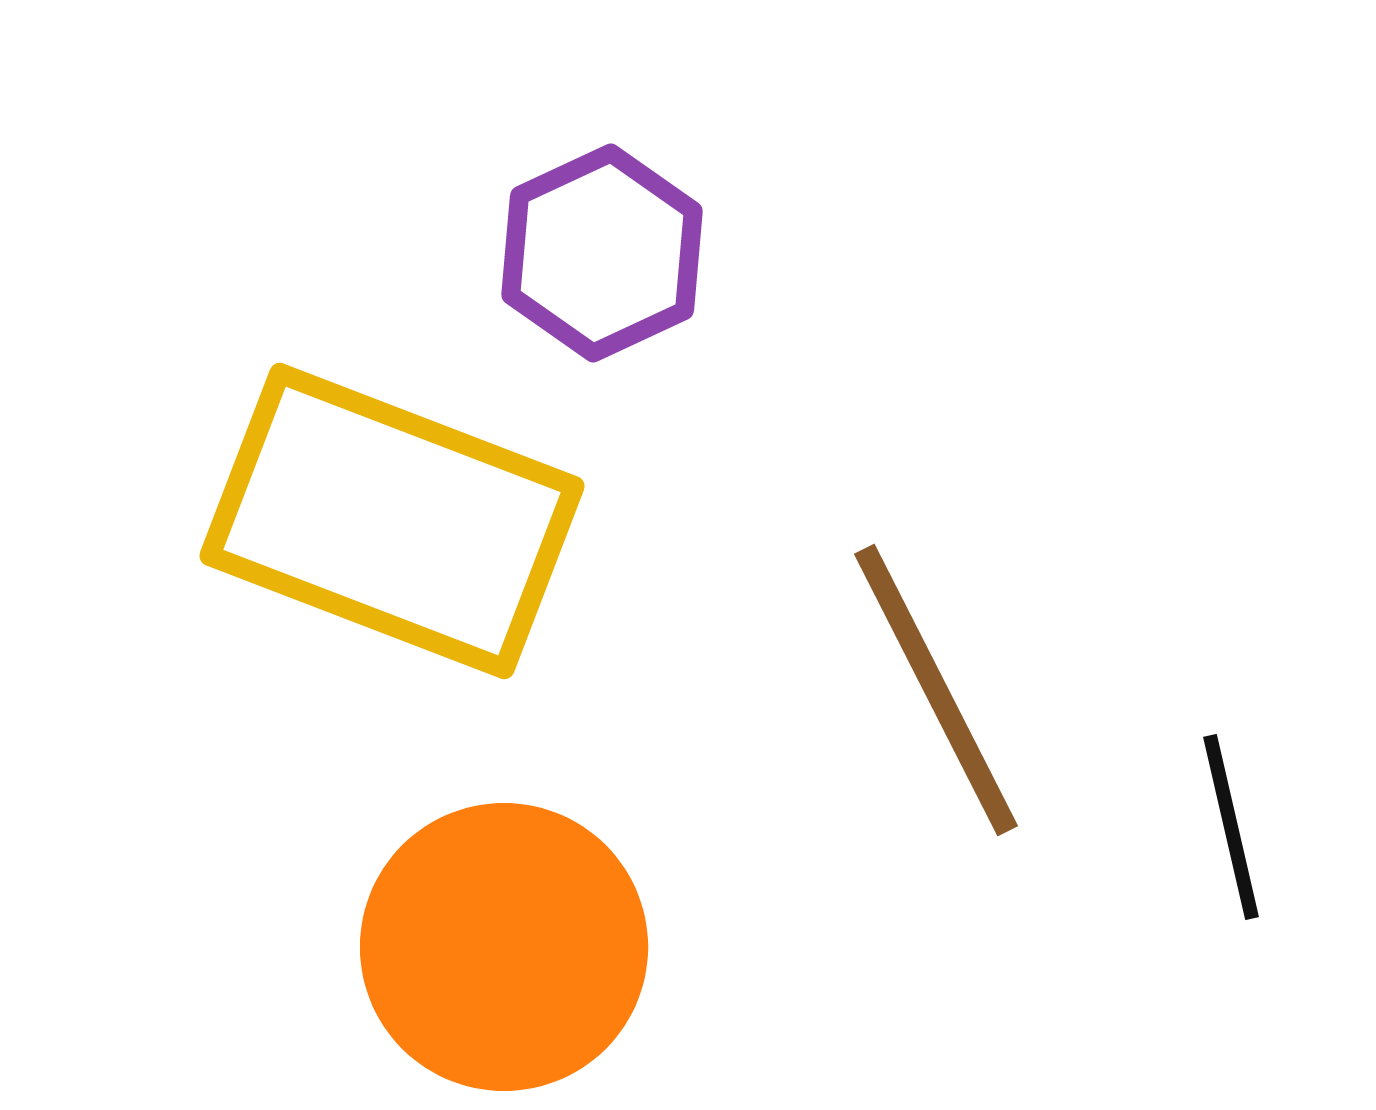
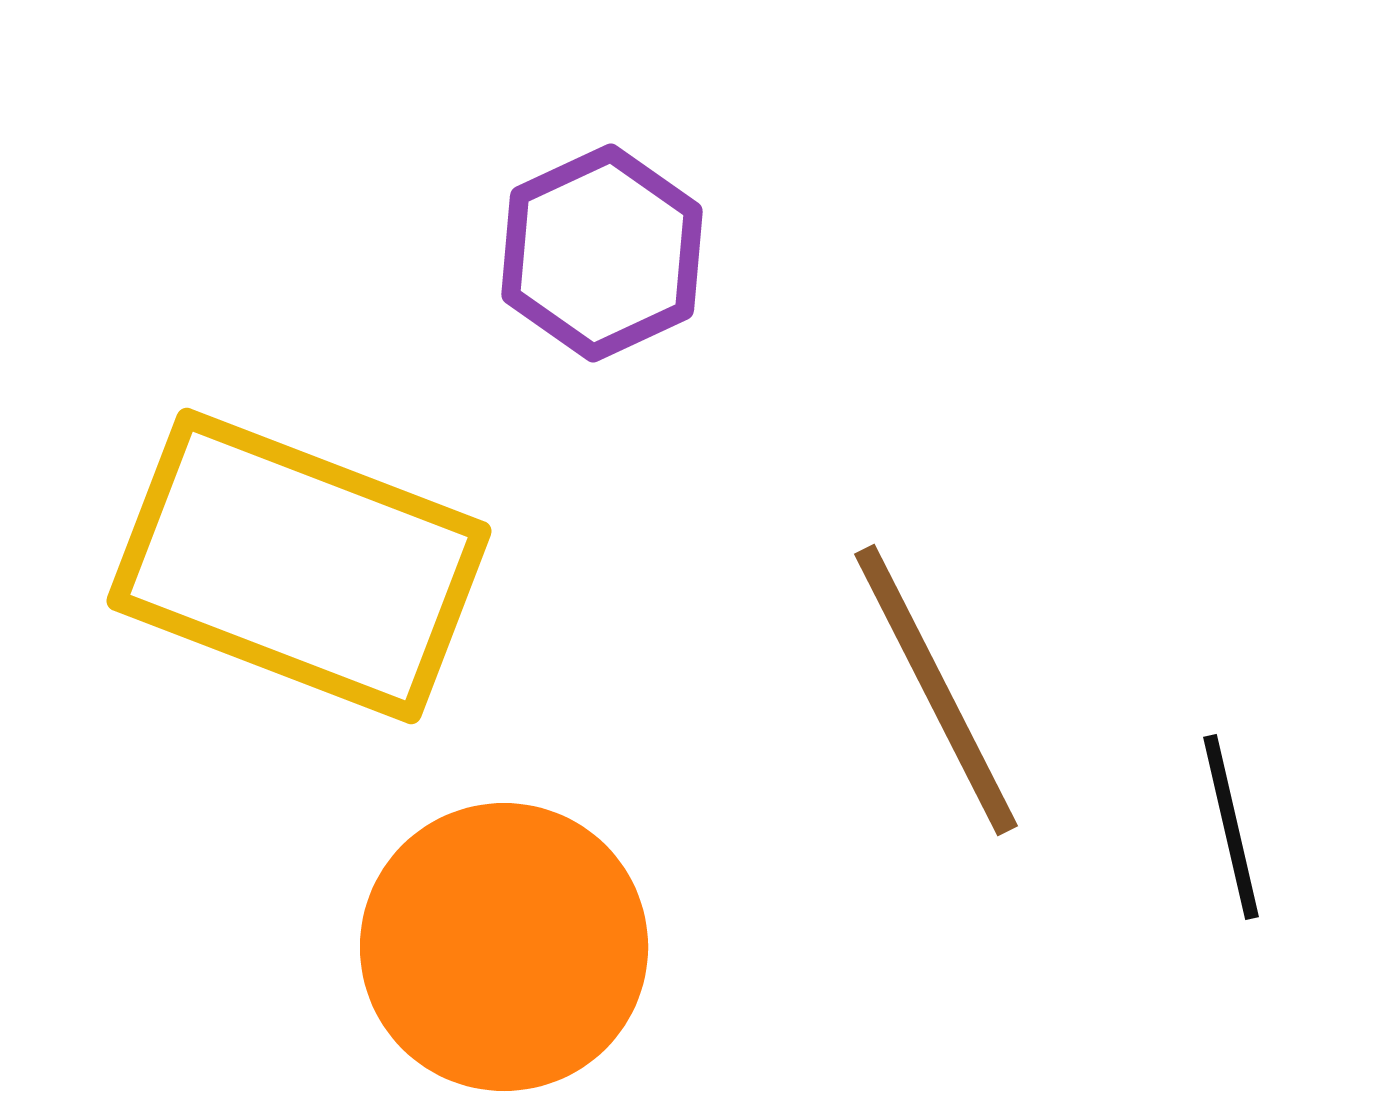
yellow rectangle: moved 93 px left, 45 px down
